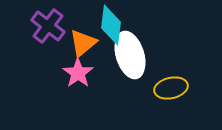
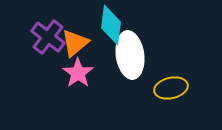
purple cross: moved 11 px down
orange triangle: moved 8 px left
white ellipse: rotated 9 degrees clockwise
